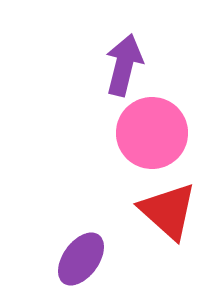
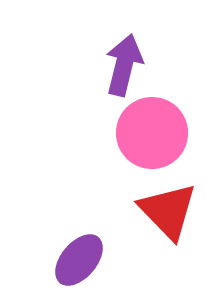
red triangle: rotated 4 degrees clockwise
purple ellipse: moved 2 px left, 1 px down; rotated 4 degrees clockwise
